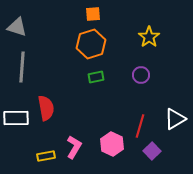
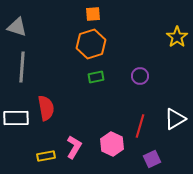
yellow star: moved 28 px right
purple circle: moved 1 px left, 1 px down
purple square: moved 8 px down; rotated 18 degrees clockwise
